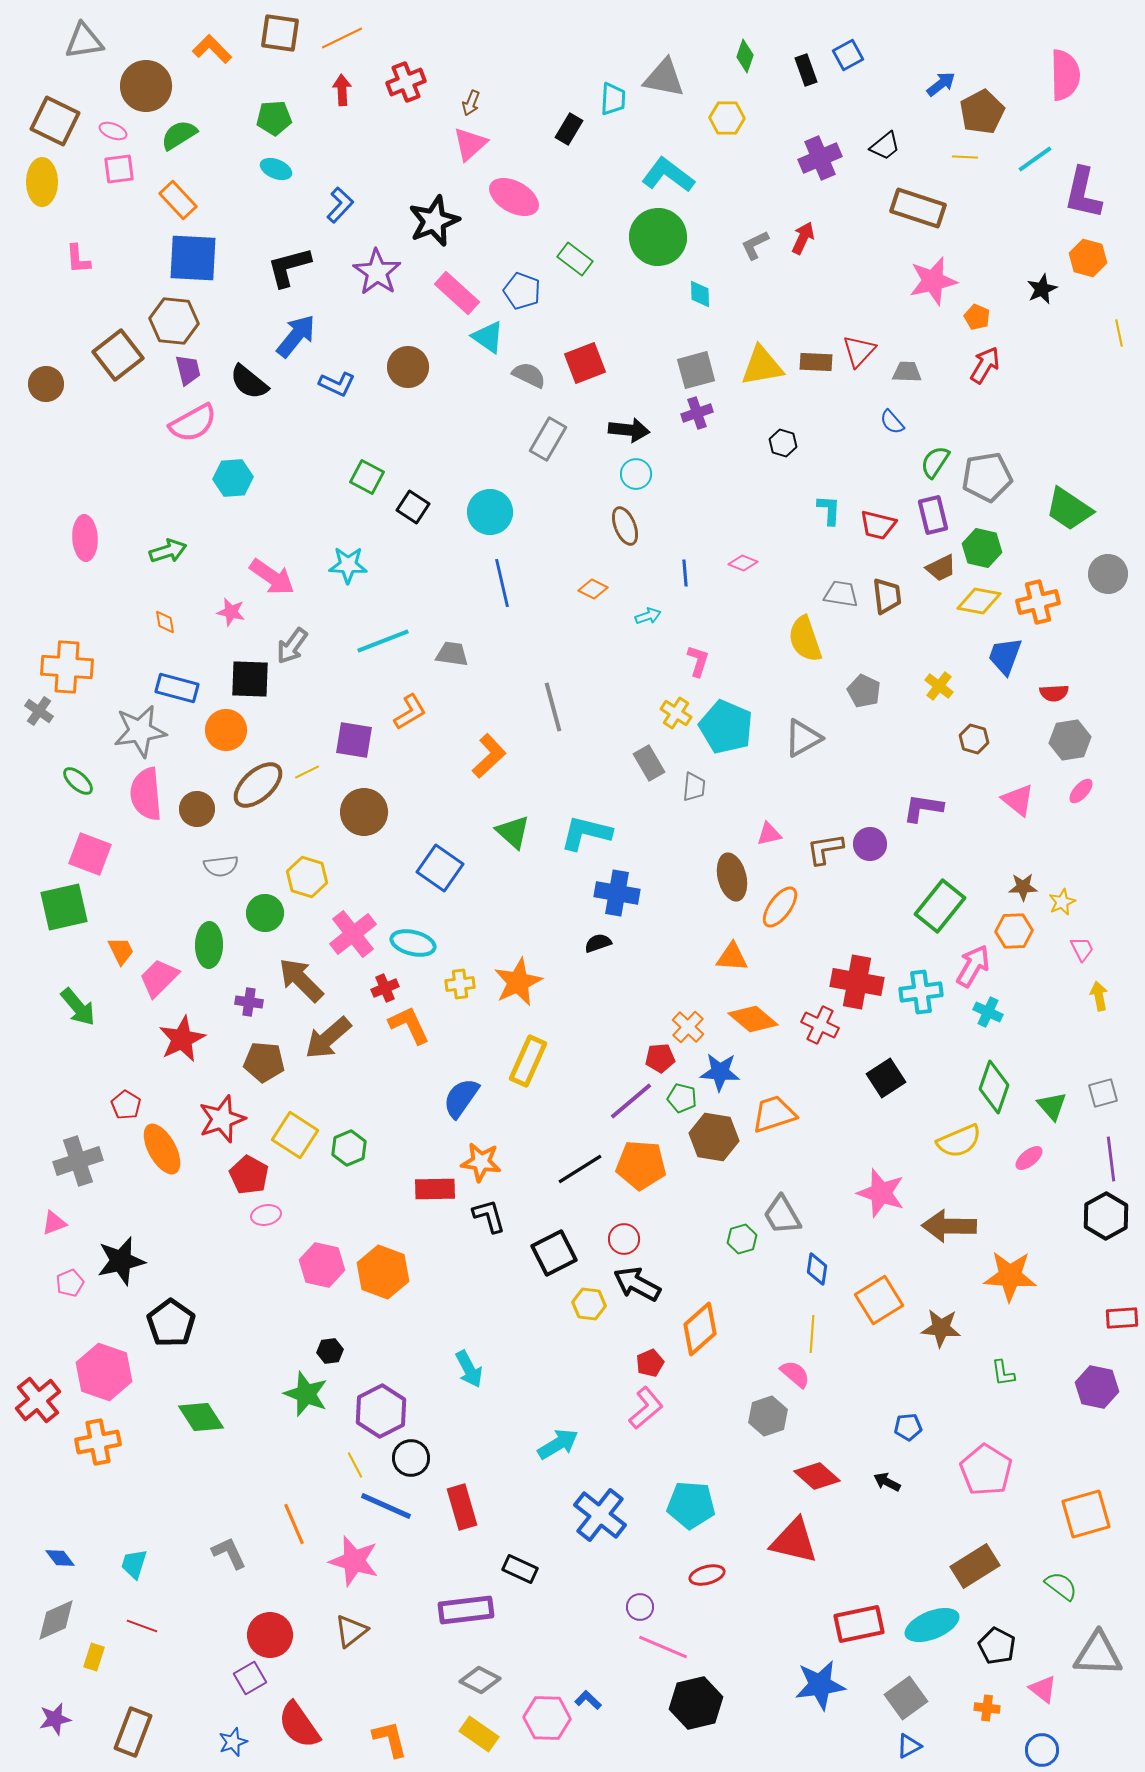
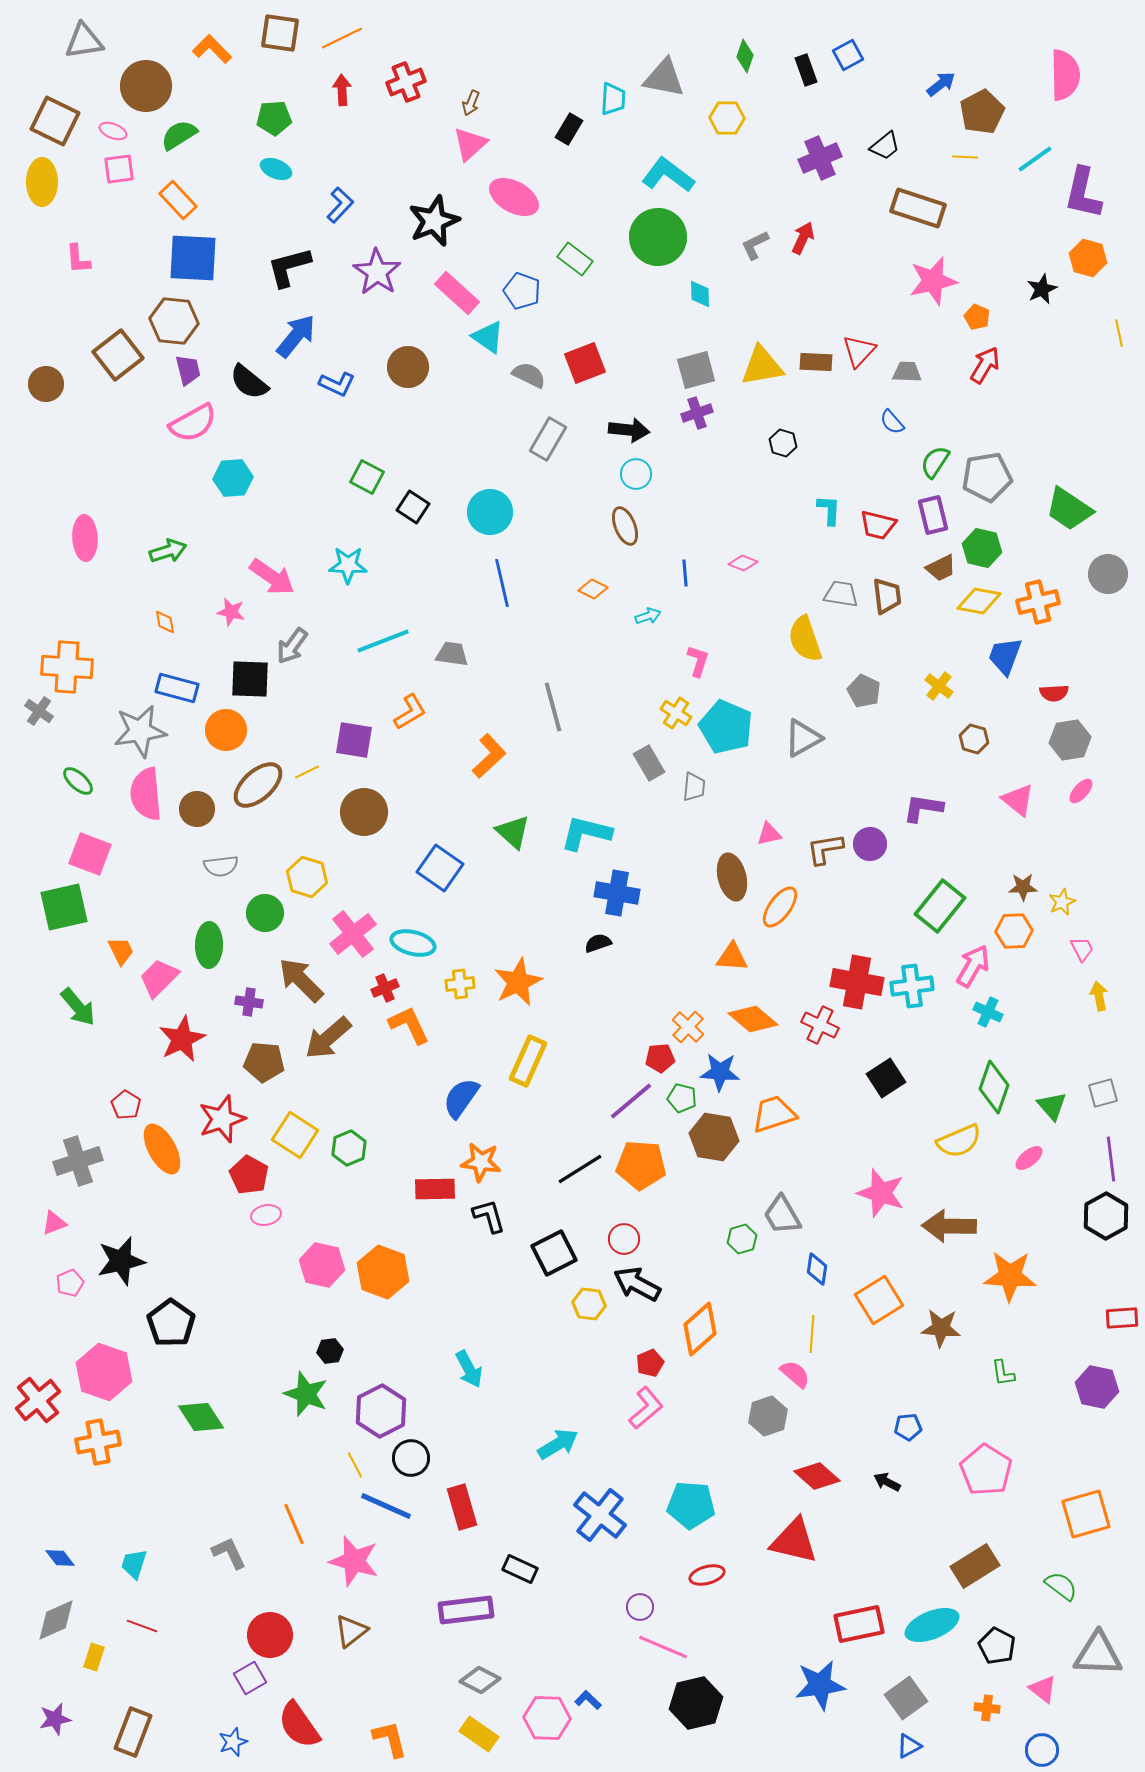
cyan cross at (921, 992): moved 9 px left, 6 px up
